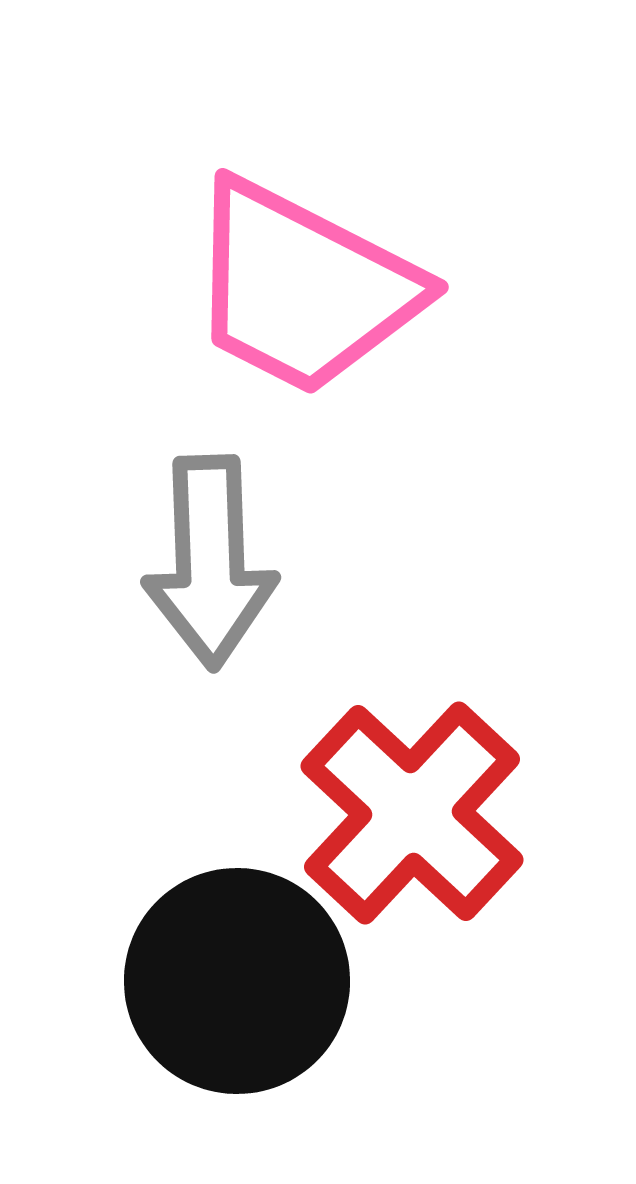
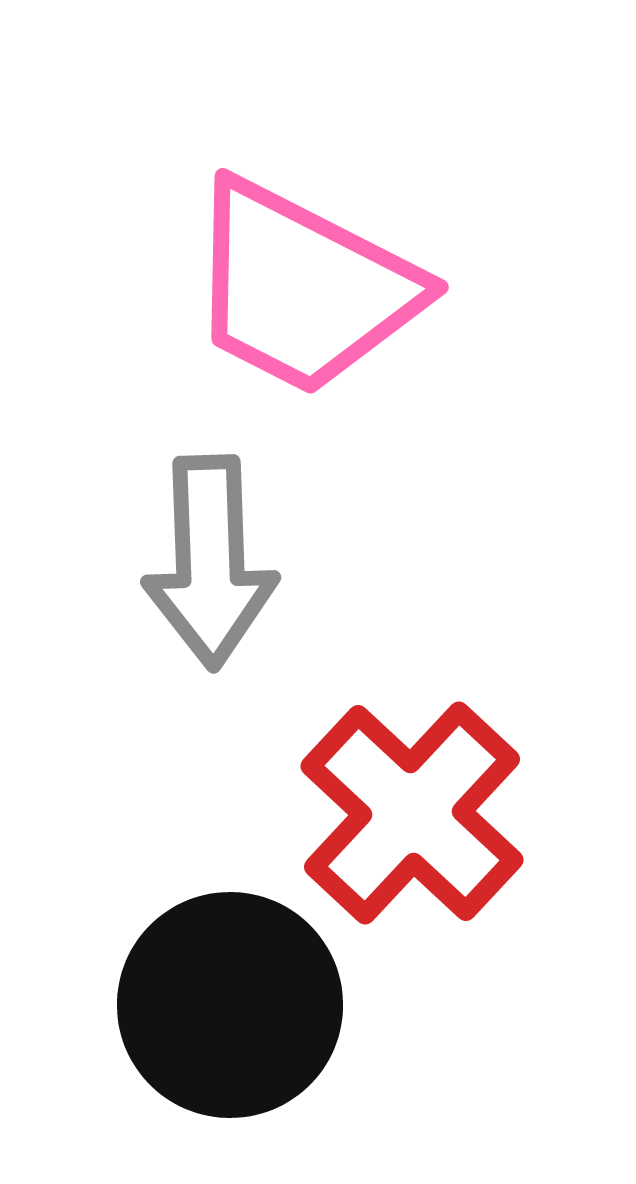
black circle: moved 7 px left, 24 px down
